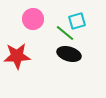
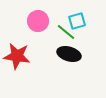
pink circle: moved 5 px right, 2 px down
green line: moved 1 px right, 1 px up
red star: rotated 12 degrees clockwise
